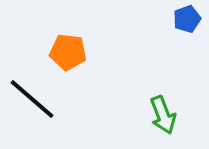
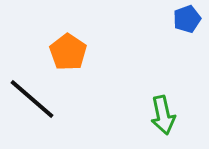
orange pentagon: rotated 27 degrees clockwise
green arrow: rotated 9 degrees clockwise
